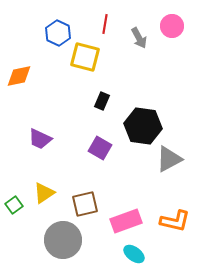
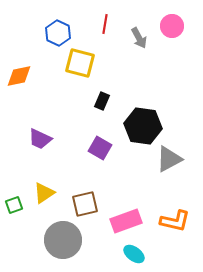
yellow square: moved 5 px left, 6 px down
green square: rotated 18 degrees clockwise
